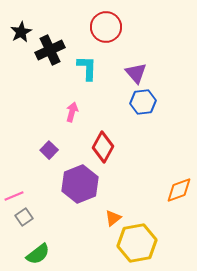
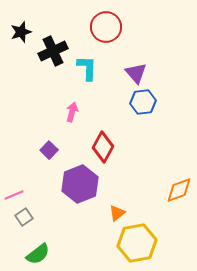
black star: rotated 10 degrees clockwise
black cross: moved 3 px right, 1 px down
pink line: moved 1 px up
orange triangle: moved 4 px right, 5 px up
